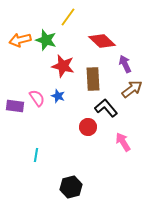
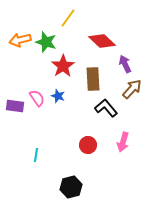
yellow line: moved 1 px down
green star: moved 2 px down
red star: rotated 25 degrees clockwise
brown arrow: rotated 10 degrees counterclockwise
red circle: moved 18 px down
pink arrow: rotated 132 degrees counterclockwise
